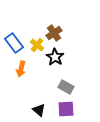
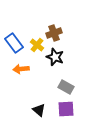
brown cross: rotated 14 degrees clockwise
black star: rotated 12 degrees counterclockwise
orange arrow: rotated 70 degrees clockwise
